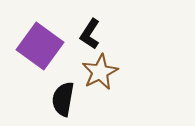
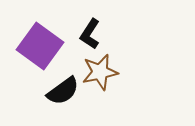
brown star: rotated 15 degrees clockwise
black semicircle: moved 8 px up; rotated 136 degrees counterclockwise
